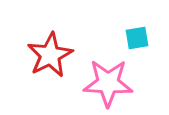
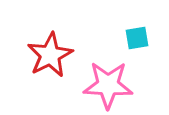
pink star: moved 2 px down
